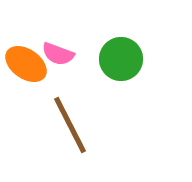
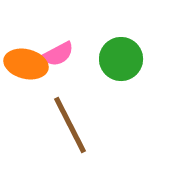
pink semicircle: rotated 48 degrees counterclockwise
orange ellipse: rotated 21 degrees counterclockwise
